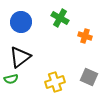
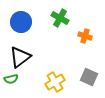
yellow cross: rotated 12 degrees counterclockwise
